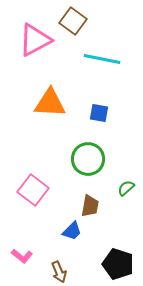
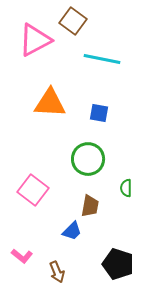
green semicircle: rotated 48 degrees counterclockwise
brown arrow: moved 2 px left
